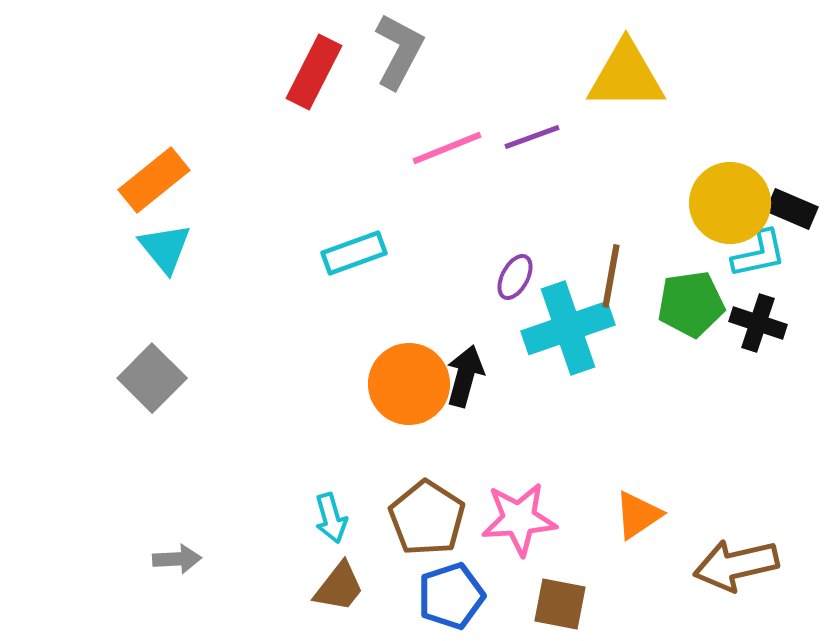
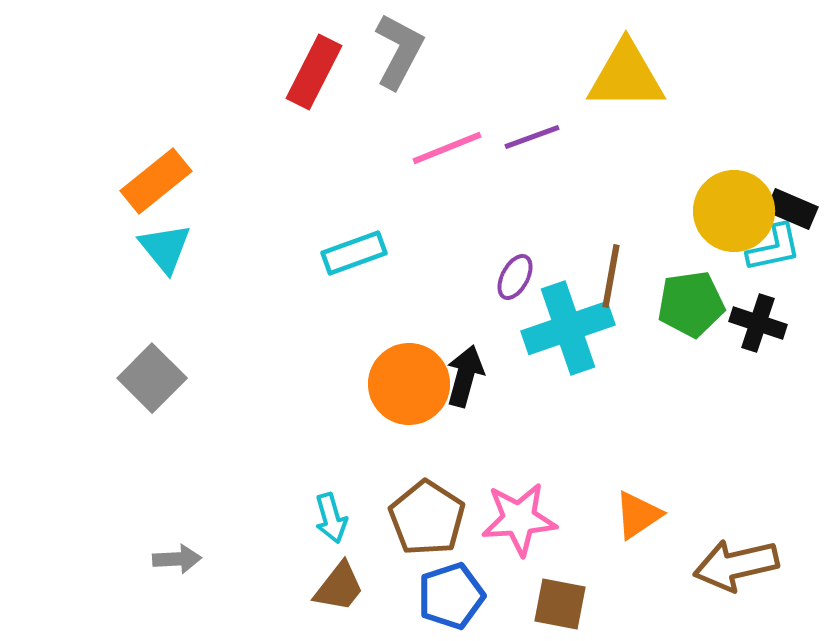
orange rectangle: moved 2 px right, 1 px down
yellow circle: moved 4 px right, 8 px down
cyan L-shape: moved 15 px right, 6 px up
